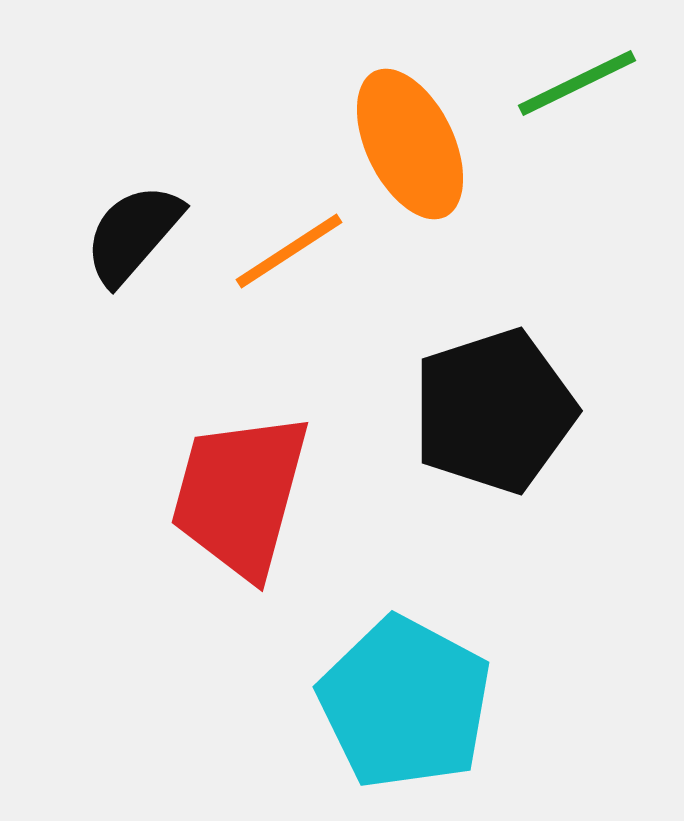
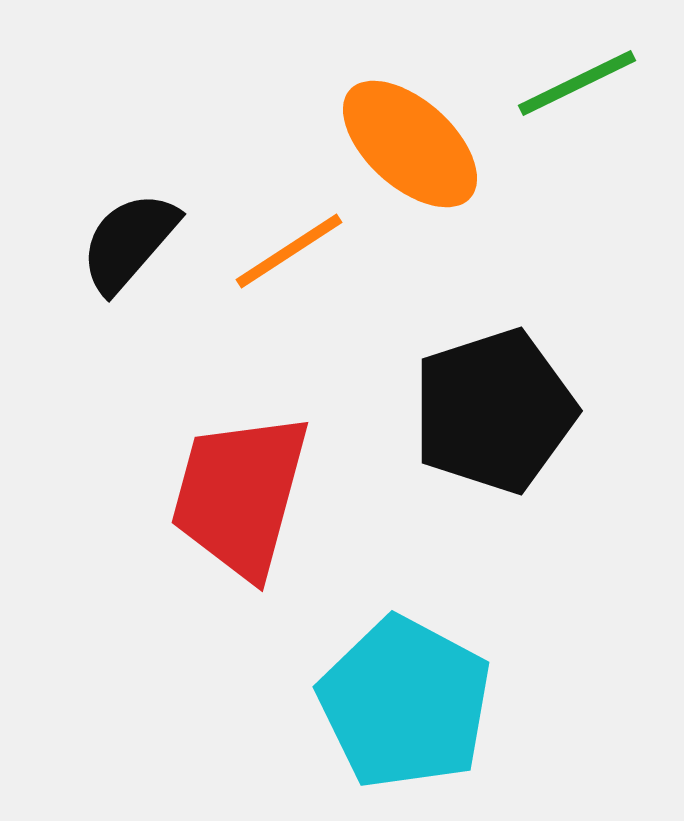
orange ellipse: rotated 22 degrees counterclockwise
black semicircle: moved 4 px left, 8 px down
